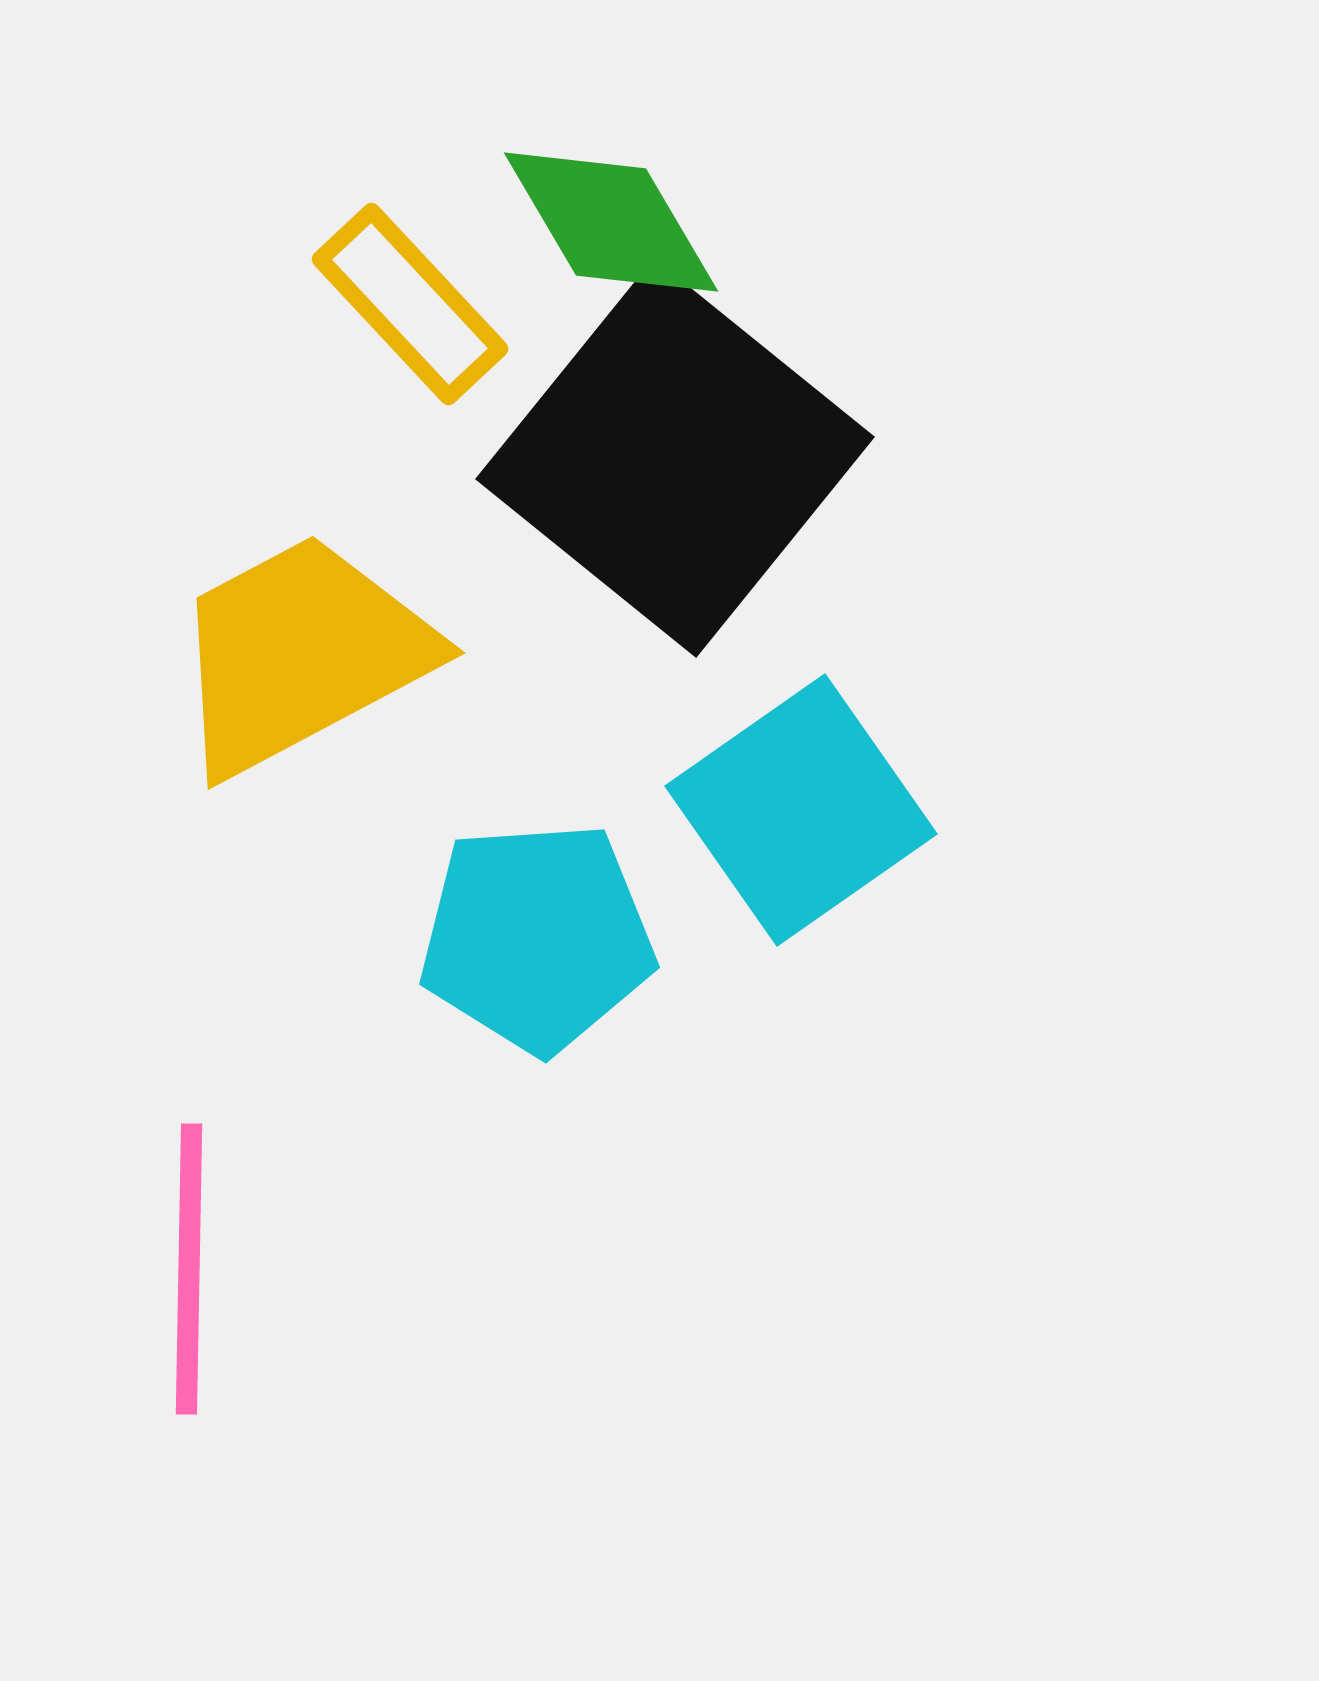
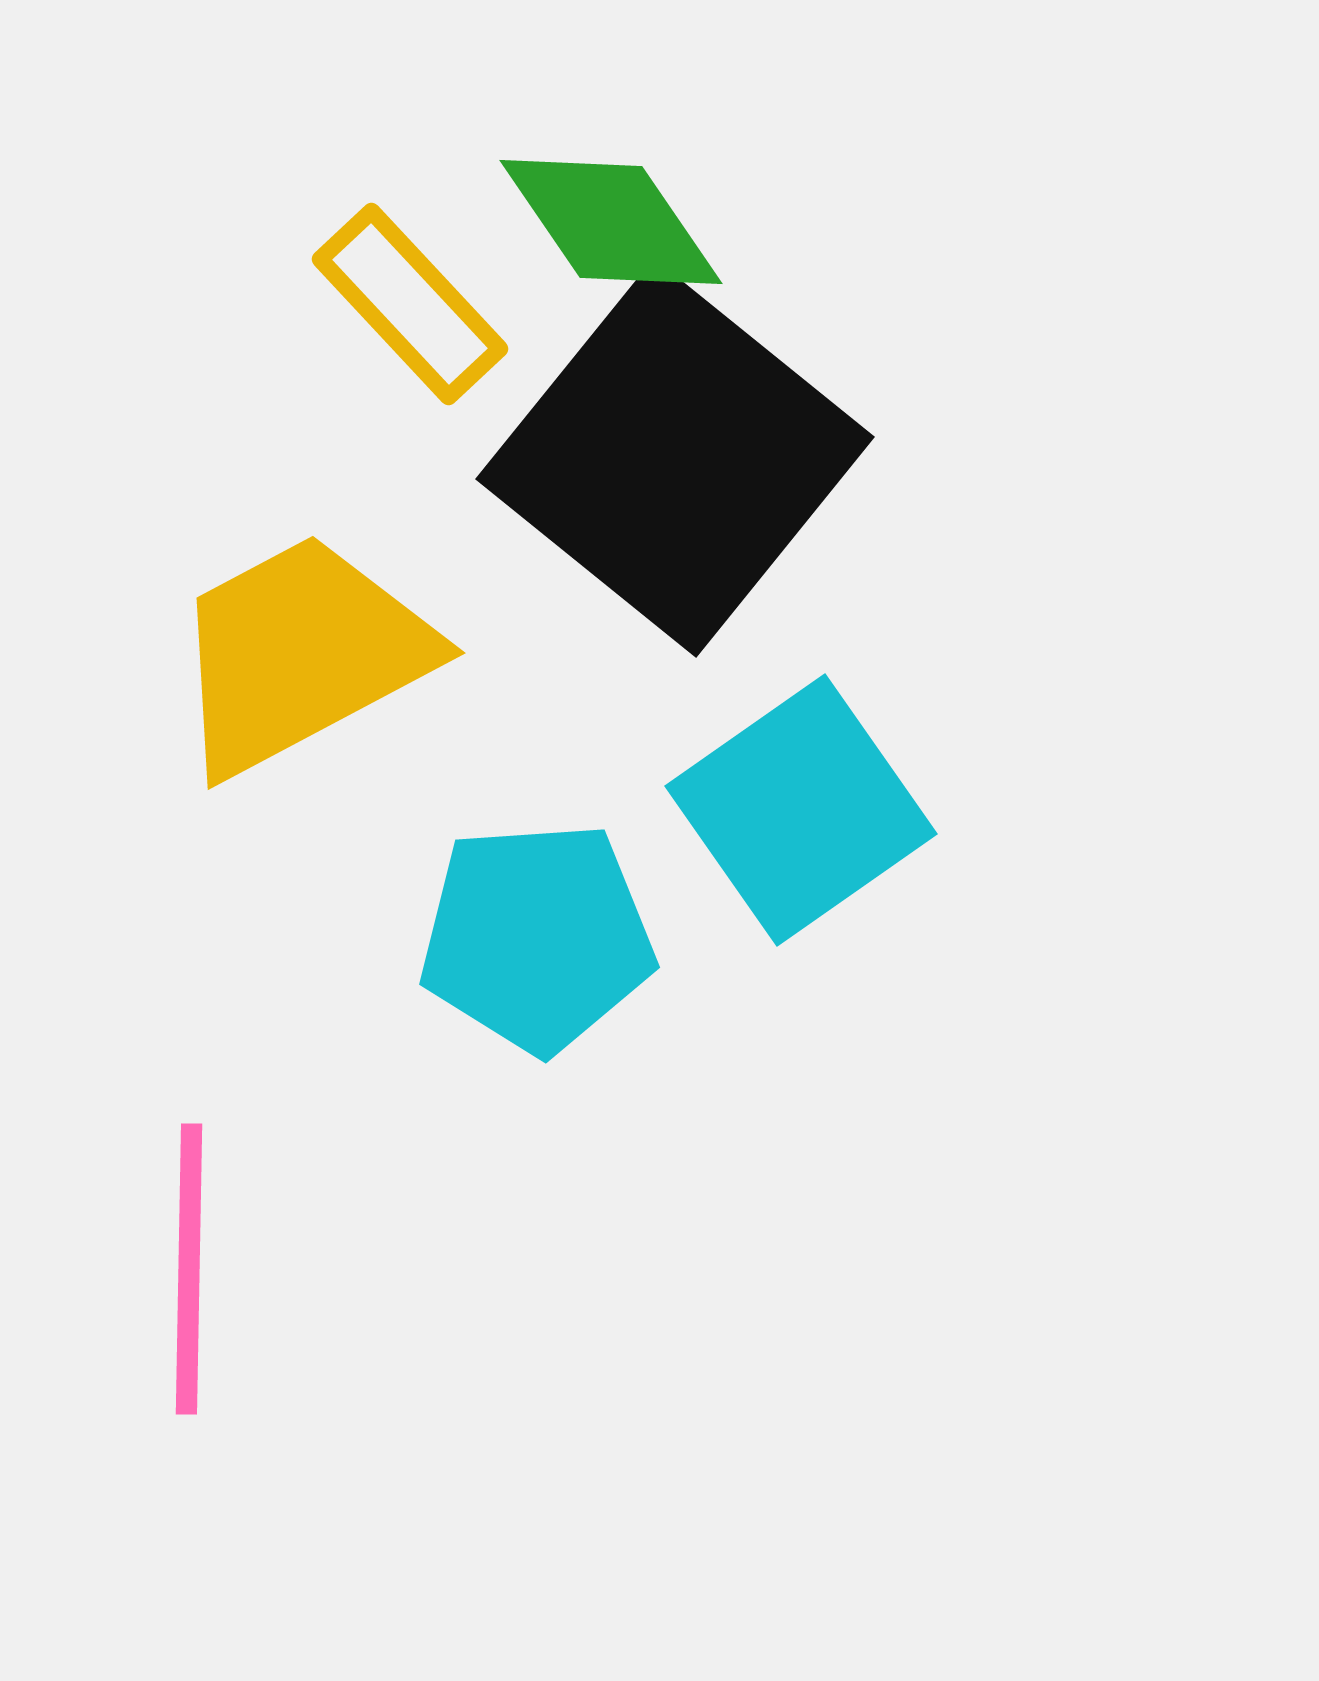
green diamond: rotated 4 degrees counterclockwise
